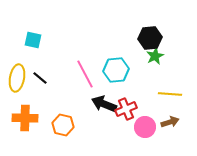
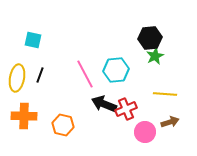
black line: moved 3 px up; rotated 70 degrees clockwise
yellow line: moved 5 px left
orange cross: moved 1 px left, 2 px up
pink circle: moved 5 px down
